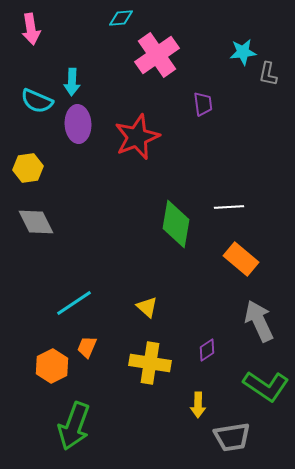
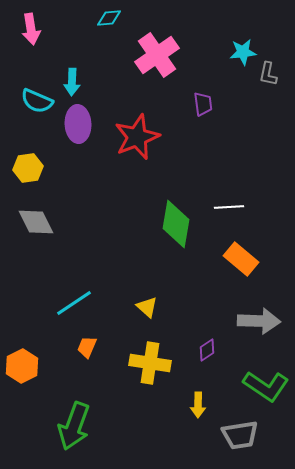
cyan diamond: moved 12 px left
gray arrow: rotated 117 degrees clockwise
orange hexagon: moved 30 px left
gray trapezoid: moved 8 px right, 2 px up
